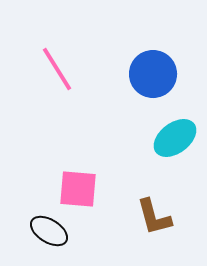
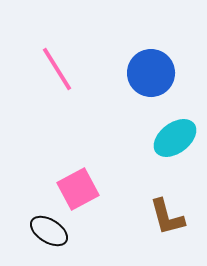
blue circle: moved 2 px left, 1 px up
pink square: rotated 33 degrees counterclockwise
brown L-shape: moved 13 px right
